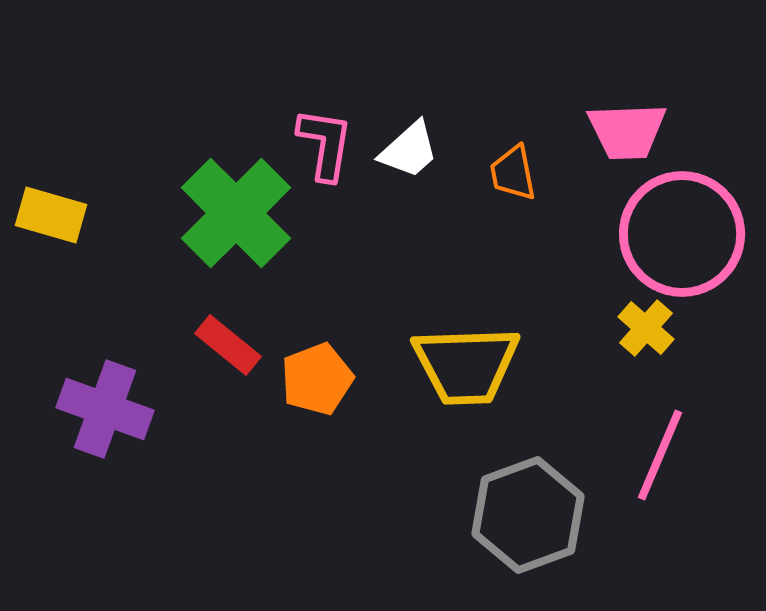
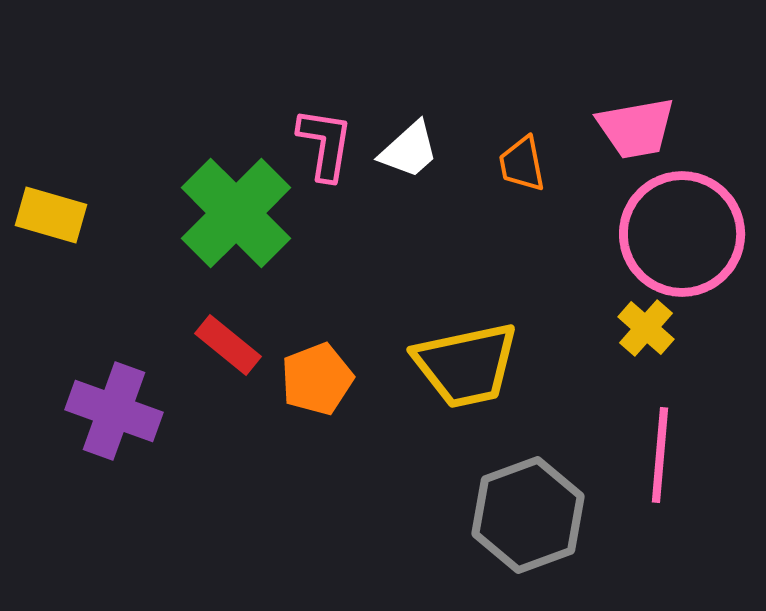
pink trapezoid: moved 9 px right, 3 px up; rotated 8 degrees counterclockwise
orange trapezoid: moved 9 px right, 9 px up
yellow trapezoid: rotated 10 degrees counterclockwise
purple cross: moved 9 px right, 2 px down
pink line: rotated 18 degrees counterclockwise
